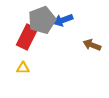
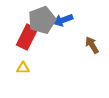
brown arrow: rotated 36 degrees clockwise
